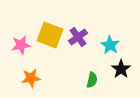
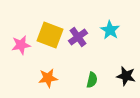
cyan star: moved 15 px up
black star: moved 5 px right, 7 px down; rotated 24 degrees counterclockwise
orange star: moved 17 px right
